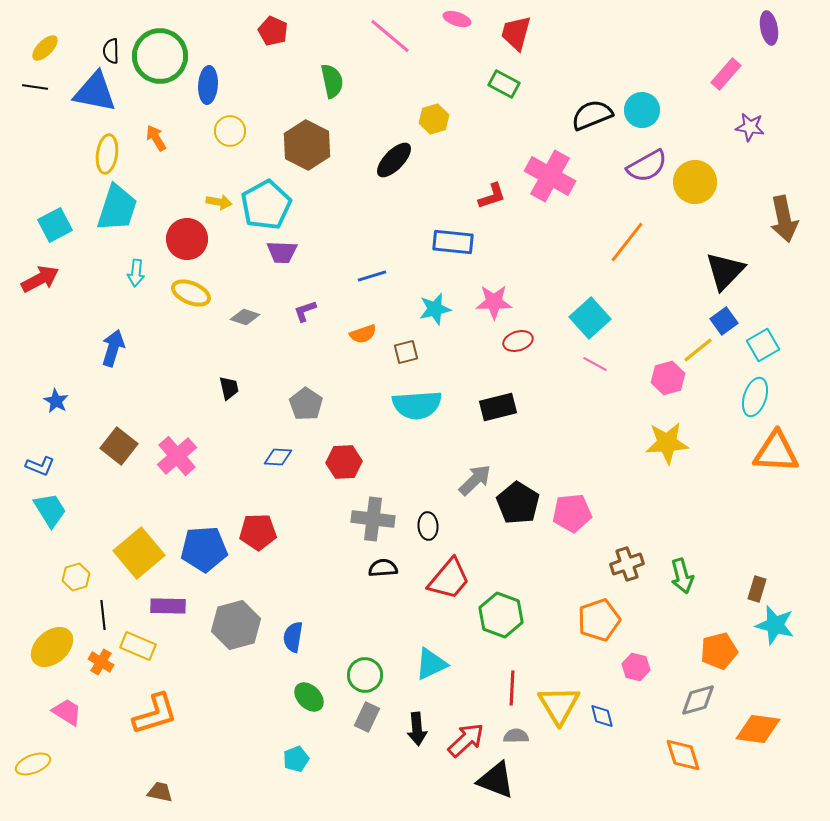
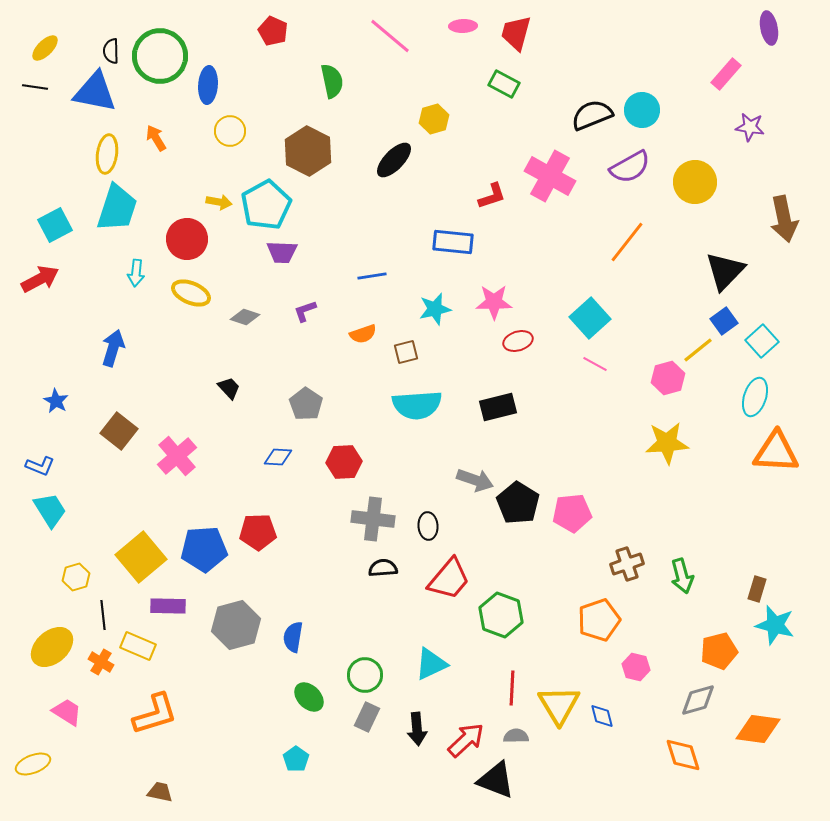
pink ellipse at (457, 19): moved 6 px right, 7 px down; rotated 20 degrees counterclockwise
brown hexagon at (307, 145): moved 1 px right, 6 px down
purple semicircle at (647, 166): moved 17 px left, 1 px down
blue line at (372, 276): rotated 8 degrees clockwise
cyan square at (763, 345): moved 1 px left, 4 px up; rotated 12 degrees counterclockwise
black trapezoid at (229, 388): rotated 30 degrees counterclockwise
brown square at (119, 446): moved 15 px up
gray arrow at (475, 480): rotated 63 degrees clockwise
yellow square at (139, 553): moved 2 px right, 4 px down
cyan pentagon at (296, 759): rotated 15 degrees counterclockwise
